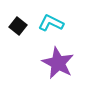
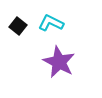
purple star: moved 1 px right, 1 px up
